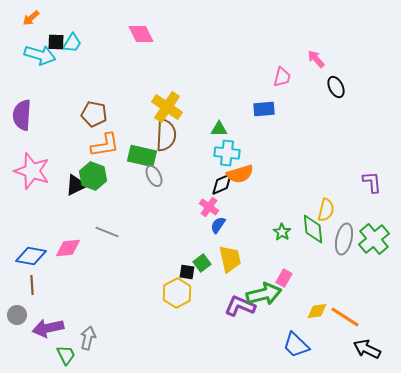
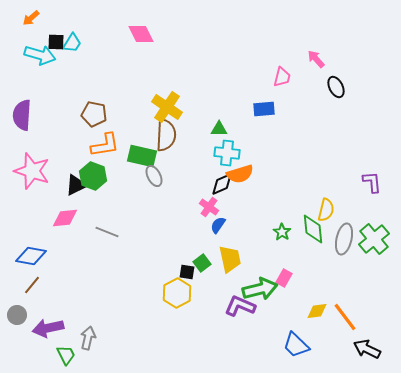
pink diamond at (68, 248): moved 3 px left, 30 px up
brown line at (32, 285): rotated 42 degrees clockwise
green arrow at (264, 294): moved 4 px left, 5 px up
orange line at (345, 317): rotated 20 degrees clockwise
